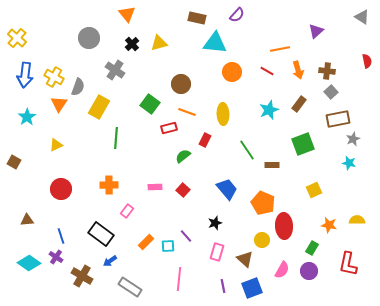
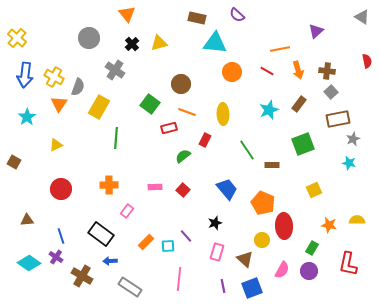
purple semicircle at (237, 15): rotated 91 degrees clockwise
blue arrow at (110, 261): rotated 32 degrees clockwise
